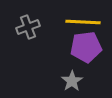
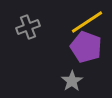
yellow line: moved 4 px right; rotated 36 degrees counterclockwise
purple pentagon: rotated 28 degrees clockwise
